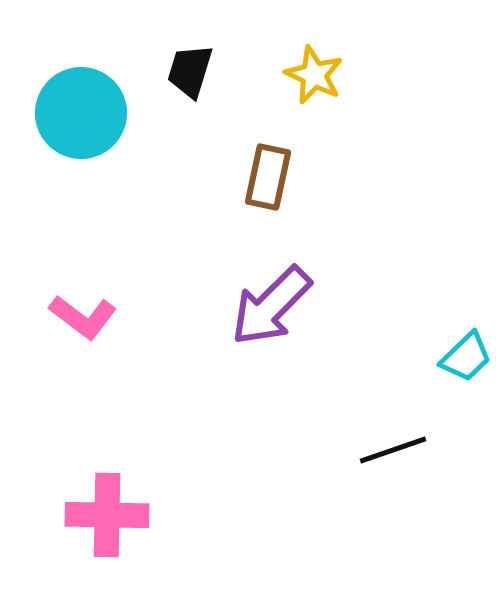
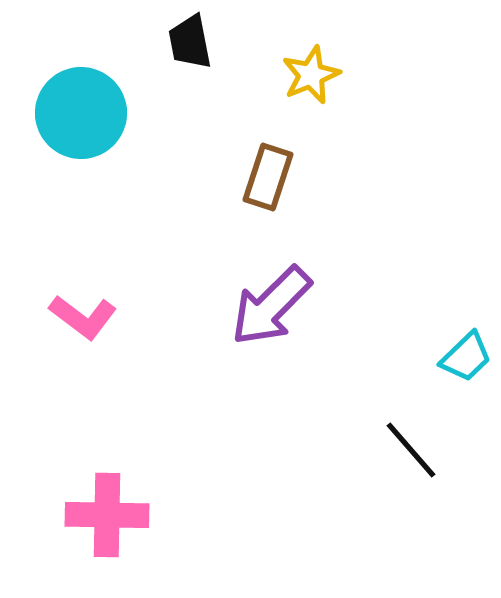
black trapezoid: moved 29 px up; rotated 28 degrees counterclockwise
yellow star: moved 3 px left; rotated 24 degrees clockwise
brown rectangle: rotated 6 degrees clockwise
black line: moved 18 px right; rotated 68 degrees clockwise
